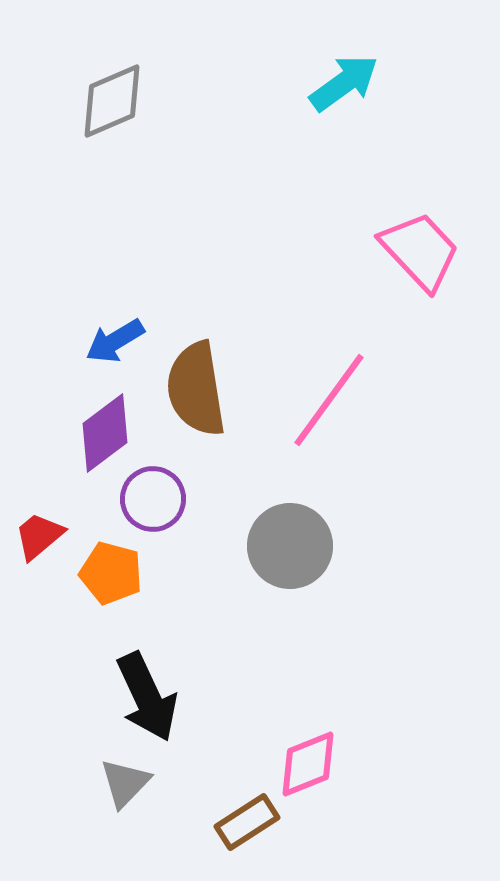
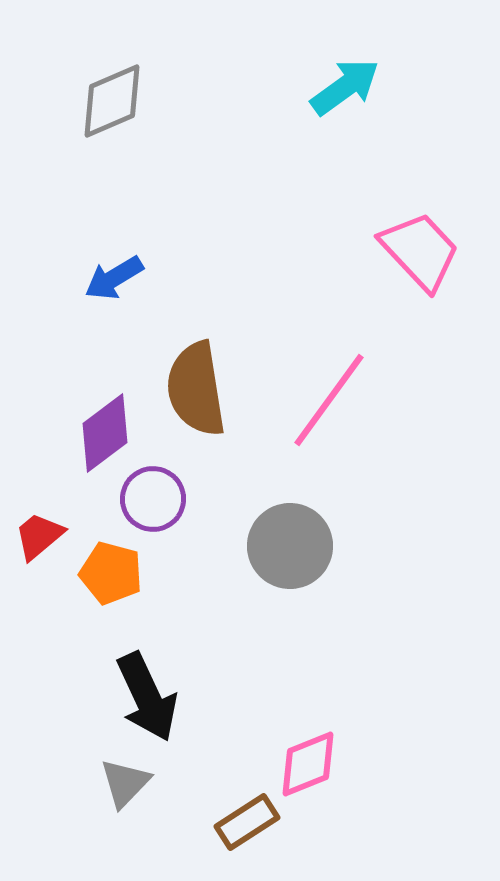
cyan arrow: moved 1 px right, 4 px down
blue arrow: moved 1 px left, 63 px up
